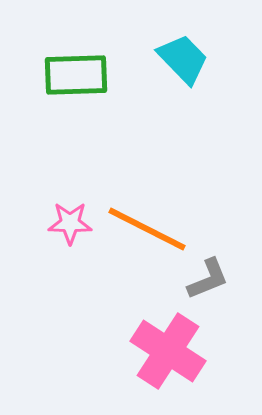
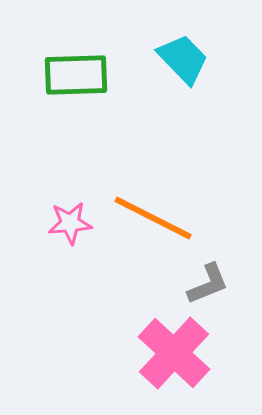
pink star: rotated 6 degrees counterclockwise
orange line: moved 6 px right, 11 px up
gray L-shape: moved 5 px down
pink cross: moved 6 px right, 2 px down; rotated 10 degrees clockwise
